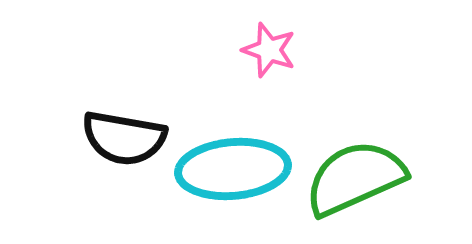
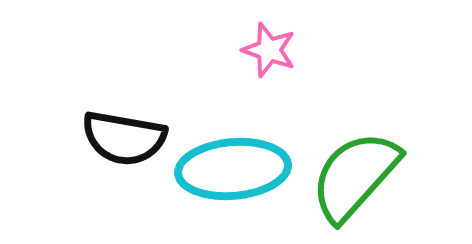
green semicircle: moved 2 px up; rotated 24 degrees counterclockwise
